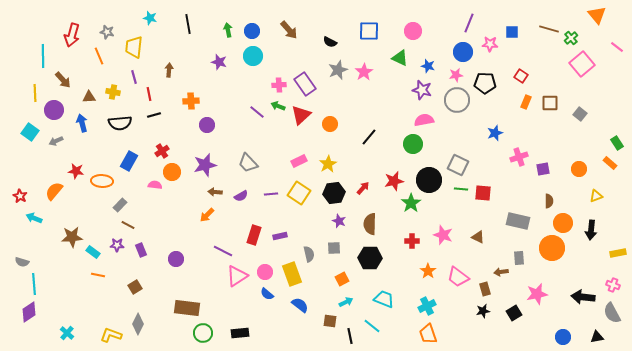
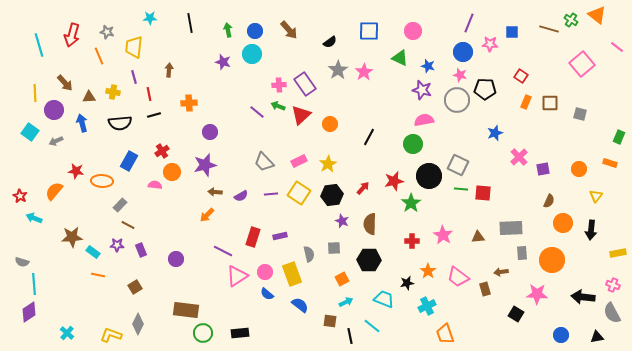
orange triangle at (597, 15): rotated 12 degrees counterclockwise
cyan star at (150, 18): rotated 16 degrees counterclockwise
black line at (188, 24): moved 2 px right, 1 px up
blue circle at (252, 31): moved 3 px right
green cross at (571, 38): moved 18 px up; rotated 16 degrees counterclockwise
black semicircle at (330, 42): rotated 64 degrees counterclockwise
cyan line at (43, 56): moved 4 px left, 11 px up; rotated 15 degrees counterclockwise
cyan circle at (253, 56): moved 1 px left, 2 px up
purple star at (219, 62): moved 4 px right
gray star at (338, 70): rotated 12 degrees counterclockwise
pink star at (456, 75): moved 4 px right; rotated 24 degrees clockwise
brown arrow at (63, 80): moved 2 px right, 3 px down
black pentagon at (485, 83): moved 6 px down
orange cross at (191, 101): moved 2 px left, 2 px down
gray square at (580, 114): rotated 24 degrees counterclockwise
purple circle at (207, 125): moved 3 px right, 7 px down
black line at (369, 137): rotated 12 degrees counterclockwise
green rectangle at (617, 143): moved 2 px right, 6 px up; rotated 56 degrees clockwise
pink cross at (519, 157): rotated 24 degrees counterclockwise
gray trapezoid at (248, 163): moved 16 px right, 1 px up
orange rectangle at (610, 163): rotated 24 degrees counterclockwise
black circle at (429, 180): moved 4 px up
black hexagon at (334, 193): moved 2 px left, 2 px down
yellow triangle at (596, 196): rotated 32 degrees counterclockwise
brown semicircle at (549, 201): rotated 24 degrees clockwise
purple star at (339, 221): moved 3 px right
gray rectangle at (518, 221): moved 7 px left, 7 px down; rotated 15 degrees counterclockwise
red rectangle at (254, 235): moved 1 px left, 2 px down
pink star at (443, 235): rotated 12 degrees clockwise
brown triangle at (478, 237): rotated 32 degrees counterclockwise
orange circle at (552, 248): moved 12 px down
black hexagon at (370, 258): moved 1 px left, 2 px down
gray rectangle at (519, 258): moved 3 px right, 5 px up
pink star at (537, 294): rotated 15 degrees clockwise
brown rectangle at (187, 308): moved 1 px left, 2 px down
black star at (483, 311): moved 76 px left, 28 px up
black square at (514, 313): moved 2 px right, 1 px down; rotated 28 degrees counterclockwise
orange trapezoid at (428, 334): moved 17 px right
blue circle at (563, 337): moved 2 px left, 2 px up
